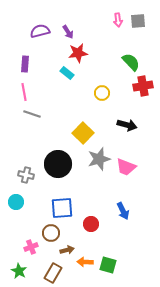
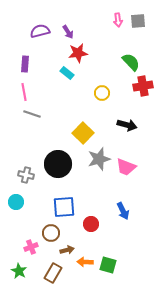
blue square: moved 2 px right, 1 px up
